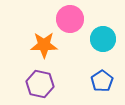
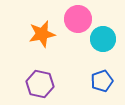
pink circle: moved 8 px right
orange star: moved 2 px left, 11 px up; rotated 12 degrees counterclockwise
blue pentagon: rotated 15 degrees clockwise
